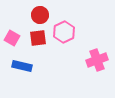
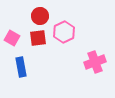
red circle: moved 1 px down
pink cross: moved 2 px left, 2 px down
blue rectangle: moved 1 px left, 1 px down; rotated 66 degrees clockwise
